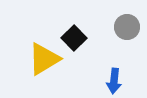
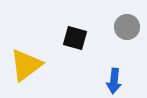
black square: moved 1 px right; rotated 30 degrees counterclockwise
yellow triangle: moved 18 px left, 6 px down; rotated 6 degrees counterclockwise
